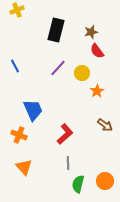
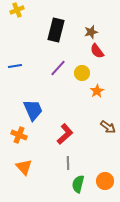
blue line: rotated 72 degrees counterclockwise
brown arrow: moved 3 px right, 2 px down
